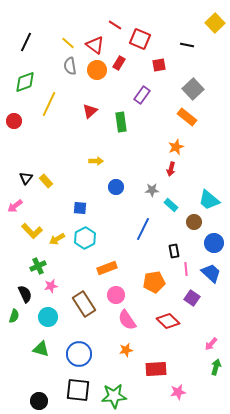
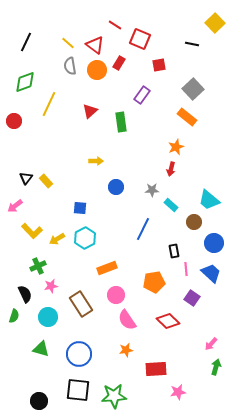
black line at (187, 45): moved 5 px right, 1 px up
brown rectangle at (84, 304): moved 3 px left
